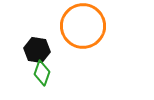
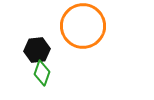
black hexagon: rotated 15 degrees counterclockwise
